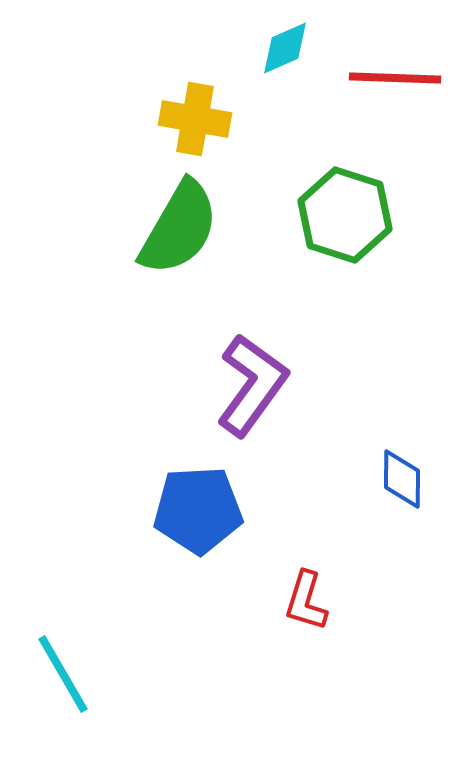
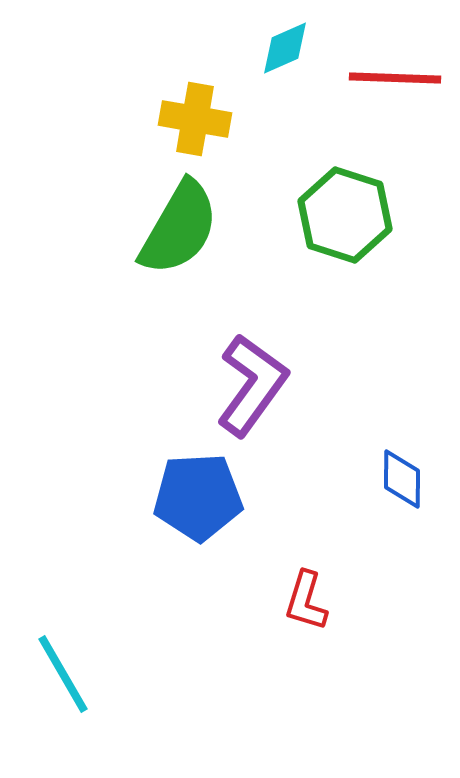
blue pentagon: moved 13 px up
